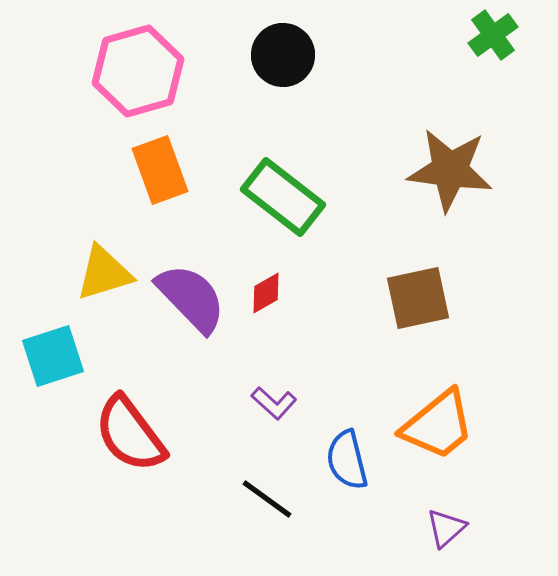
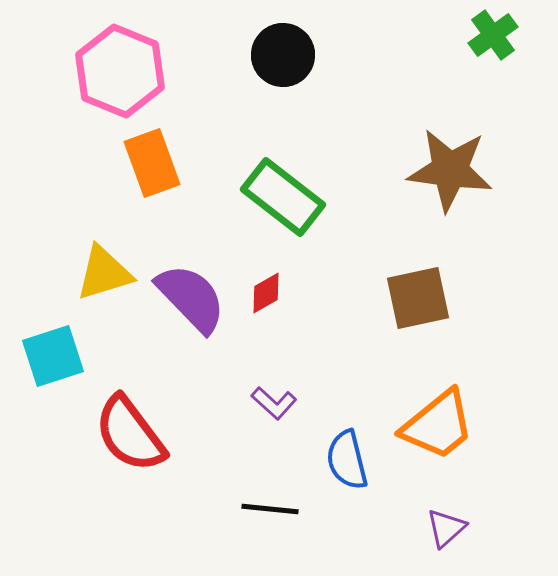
pink hexagon: moved 18 px left; rotated 22 degrees counterclockwise
orange rectangle: moved 8 px left, 7 px up
black line: moved 3 px right, 10 px down; rotated 30 degrees counterclockwise
